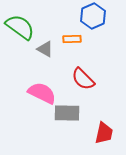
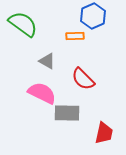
green semicircle: moved 3 px right, 3 px up
orange rectangle: moved 3 px right, 3 px up
gray triangle: moved 2 px right, 12 px down
